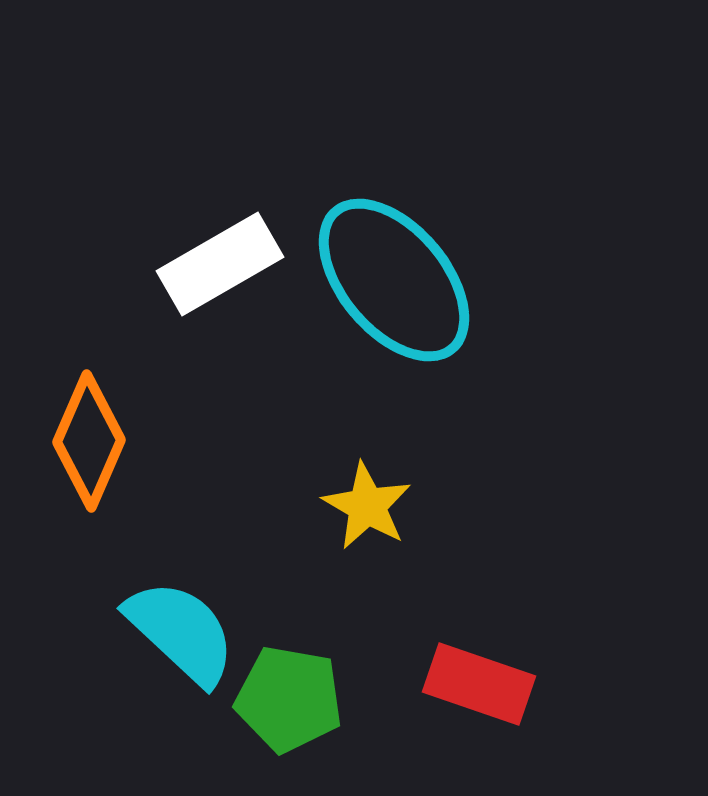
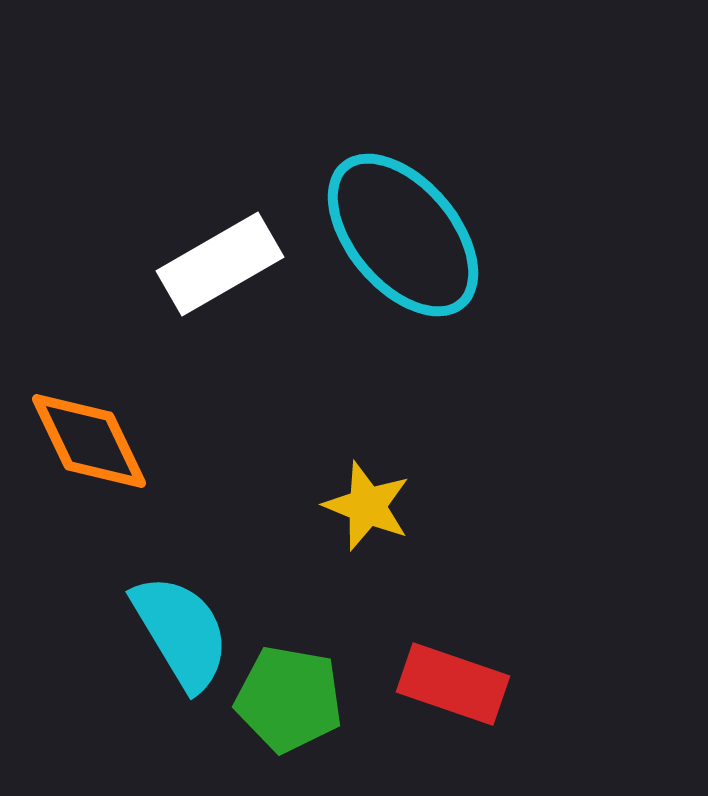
cyan ellipse: moved 9 px right, 45 px up
orange diamond: rotated 49 degrees counterclockwise
yellow star: rotated 8 degrees counterclockwise
cyan semicircle: rotated 16 degrees clockwise
red rectangle: moved 26 px left
